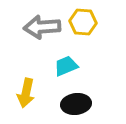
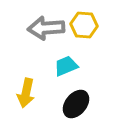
yellow hexagon: moved 1 px right, 3 px down
gray arrow: moved 4 px right, 1 px down
black ellipse: rotated 44 degrees counterclockwise
